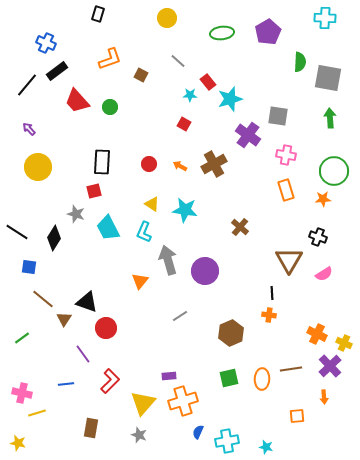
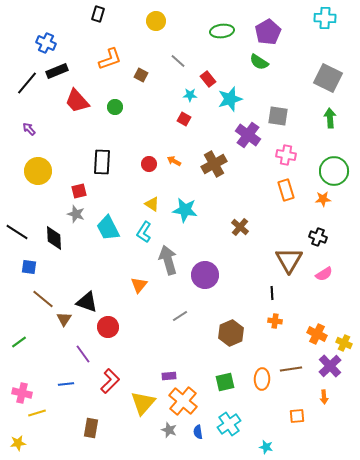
yellow circle at (167, 18): moved 11 px left, 3 px down
green ellipse at (222, 33): moved 2 px up
green semicircle at (300, 62): moved 41 px left; rotated 120 degrees clockwise
black rectangle at (57, 71): rotated 15 degrees clockwise
gray square at (328, 78): rotated 16 degrees clockwise
red rectangle at (208, 82): moved 3 px up
black line at (27, 85): moved 2 px up
green circle at (110, 107): moved 5 px right
red square at (184, 124): moved 5 px up
orange arrow at (180, 166): moved 6 px left, 5 px up
yellow circle at (38, 167): moved 4 px down
red square at (94, 191): moved 15 px left
cyan L-shape at (144, 232): rotated 10 degrees clockwise
black diamond at (54, 238): rotated 35 degrees counterclockwise
purple circle at (205, 271): moved 4 px down
orange triangle at (140, 281): moved 1 px left, 4 px down
orange cross at (269, 315): moved 6 px right, 6 px down
red circle at (106, 328): moved 2 px right, 1 px up
green line at (22, 338): moved 3 px left, 4 px down
green square at (229, 378): moved 4 px left, 4 px down
orange cross at (183, 401): rotated 32 degrees counterclockwise
blue semicircle at (198, 432): rotated 32 degrees counterclockwise
gray star at (139, 435): moved 30 px right, 5 px up
cyan cross at (227, 441): moved 2 px right, 17 px up; rotated 25 degrees counterclockwise
yellow star at (18, 443): rotated 21 degrees counterclockwise
